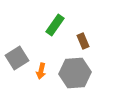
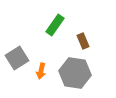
gray hexagon: rotated 12 degrees clockwise
